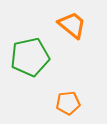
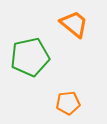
orange trapezoid: moved 2 px right, 1 px up
